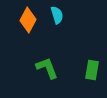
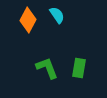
cyan semicircle: rotated 18 degrees counterclockwise
green rectangle: moved 13 px left, 2 px up
